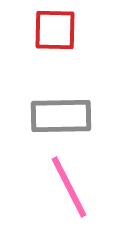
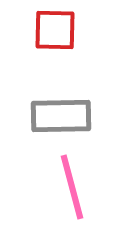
pink line: moved 3 px right; rotated 12 degrees clockwise
